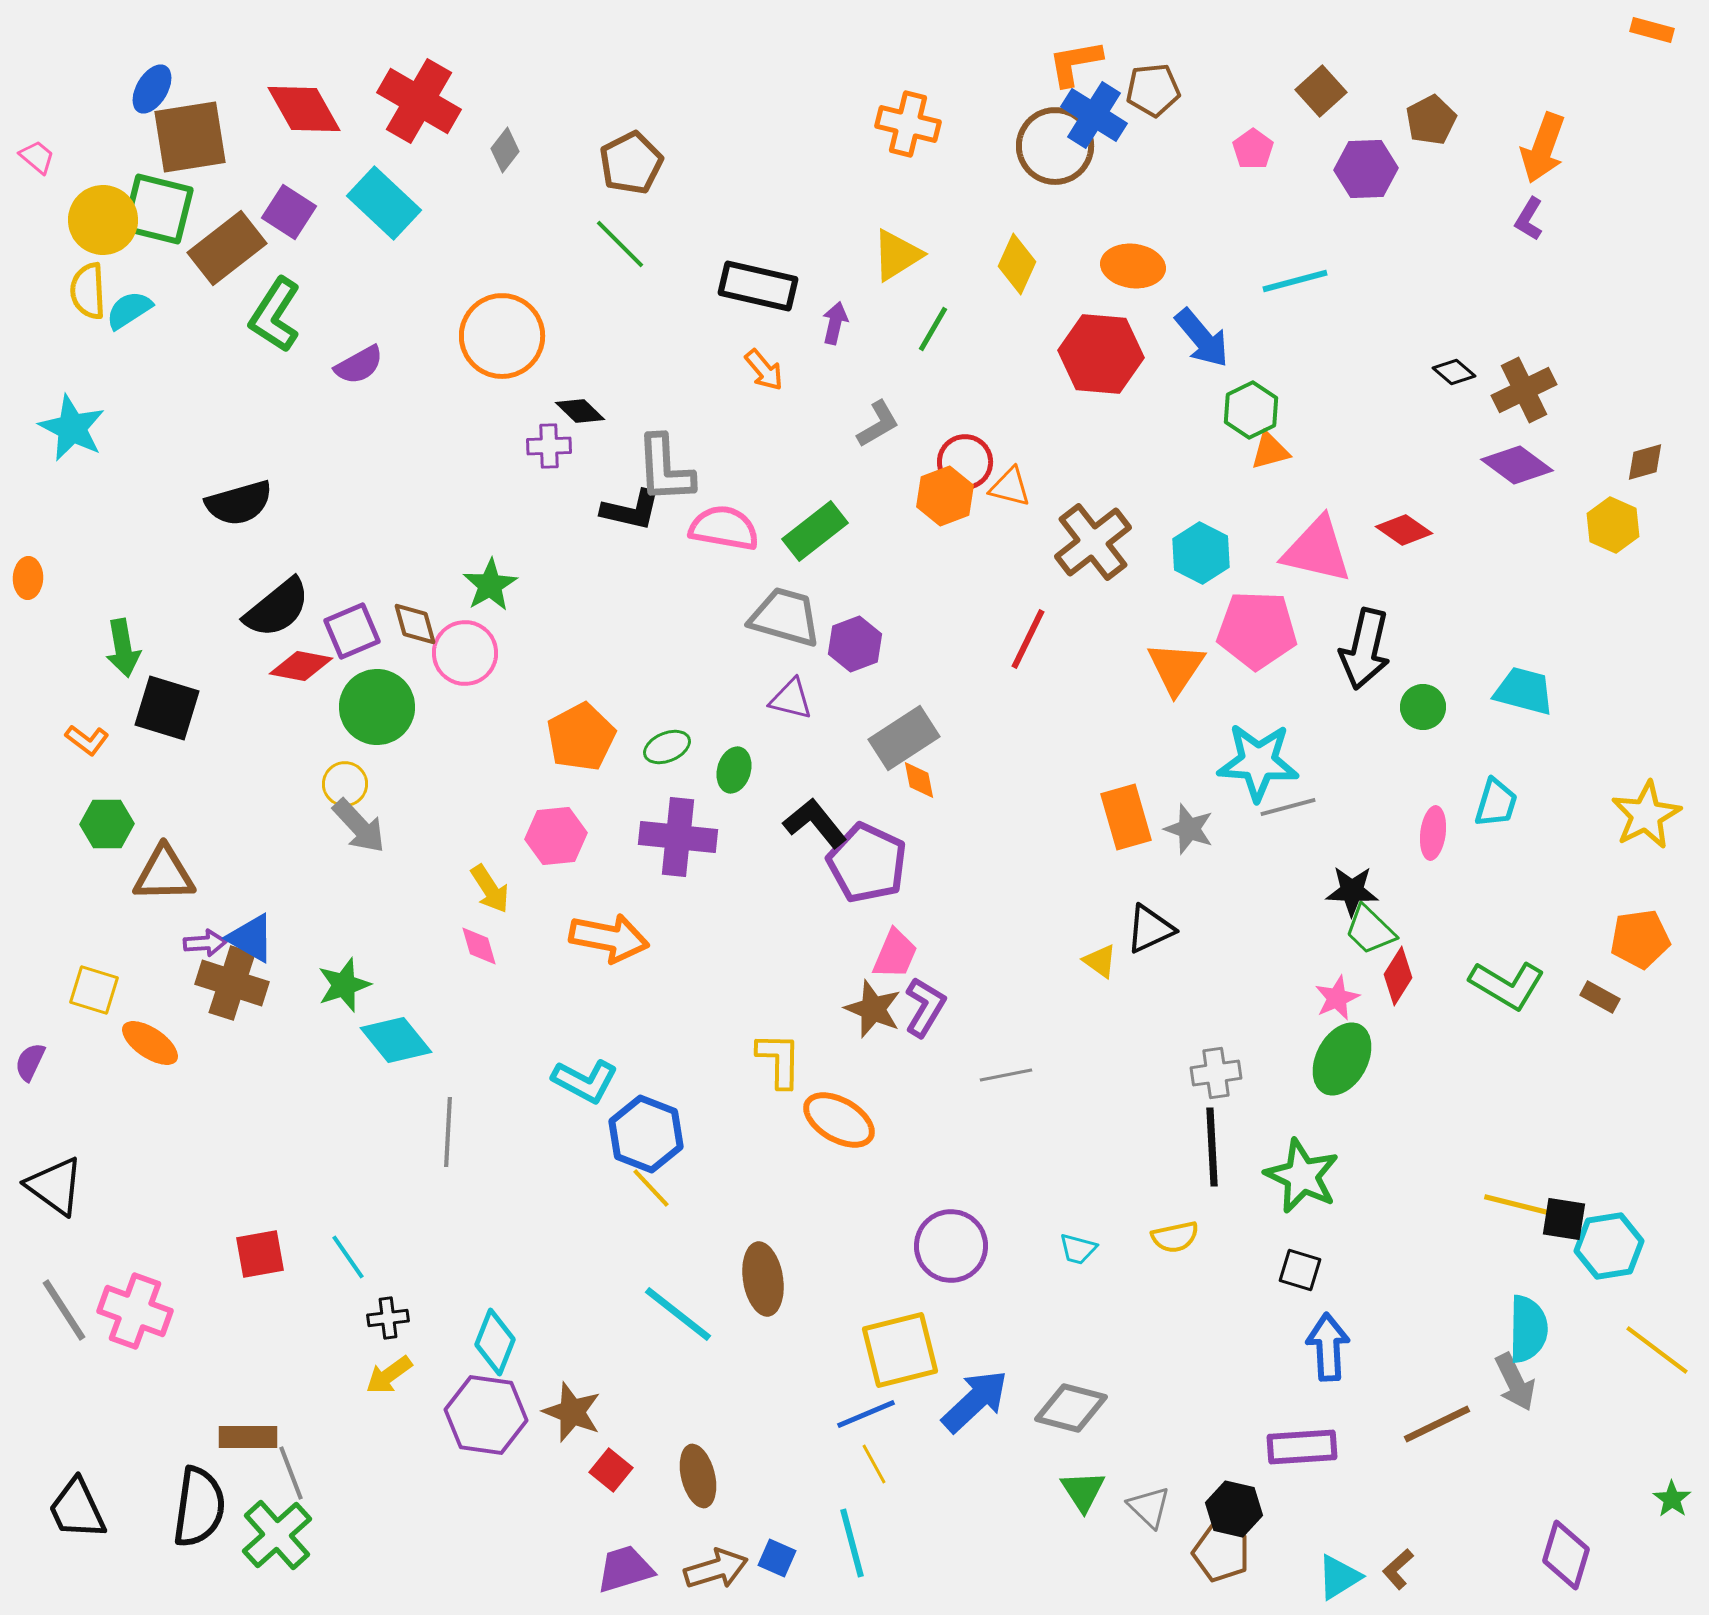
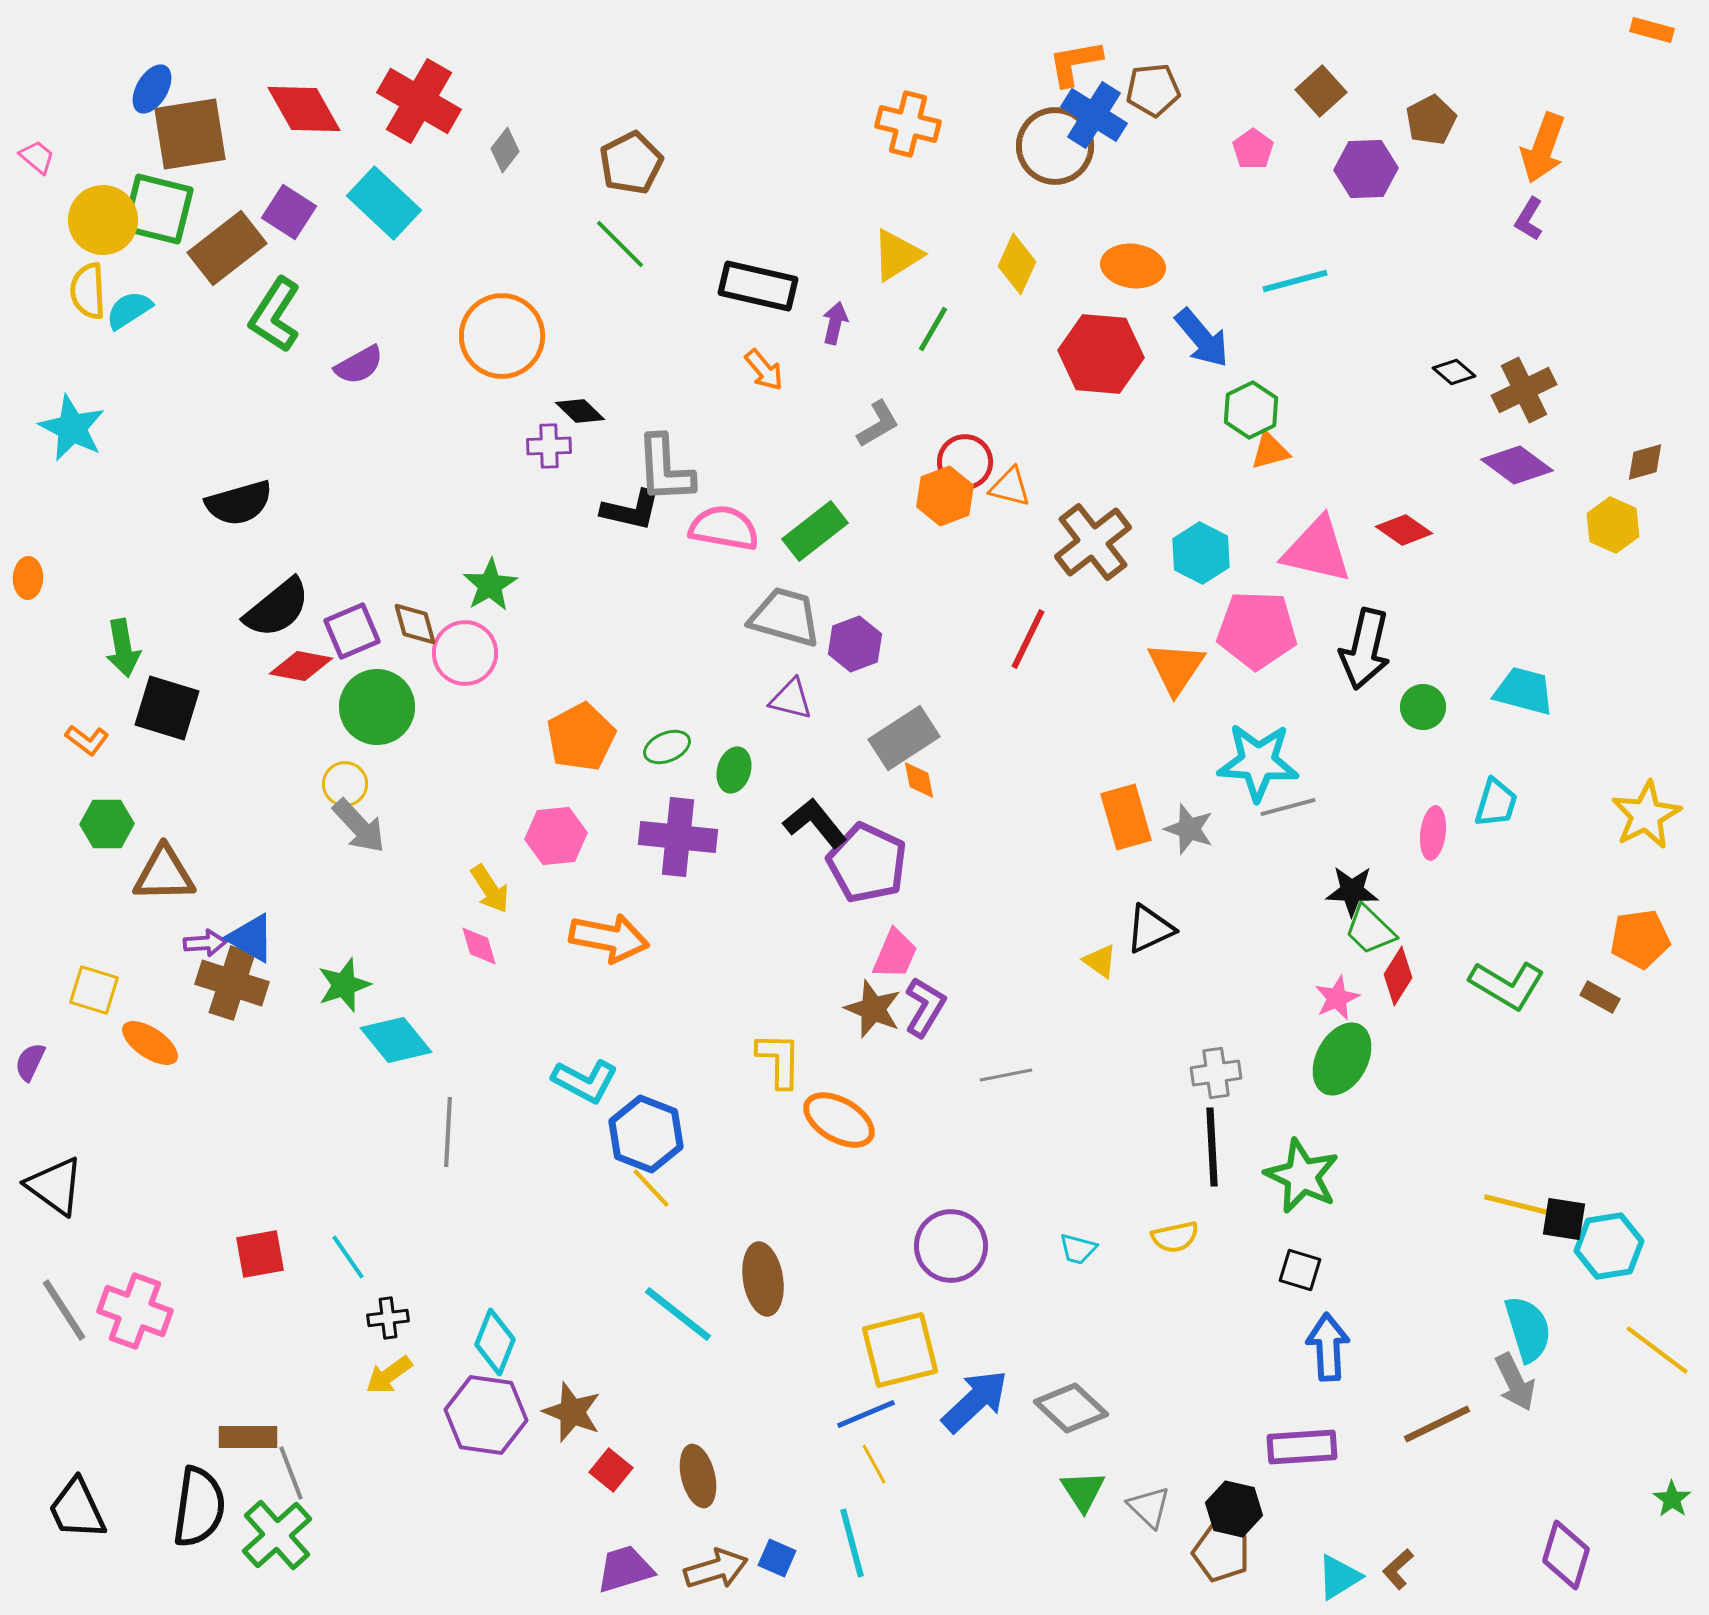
brown square at (190, 137): moved 3 px up
cyan semicircle at (1528, 1329): rotated 18 degrees counterclockwise
gray diamond at (1071, 1408): rotated 28 degrees clockwise
